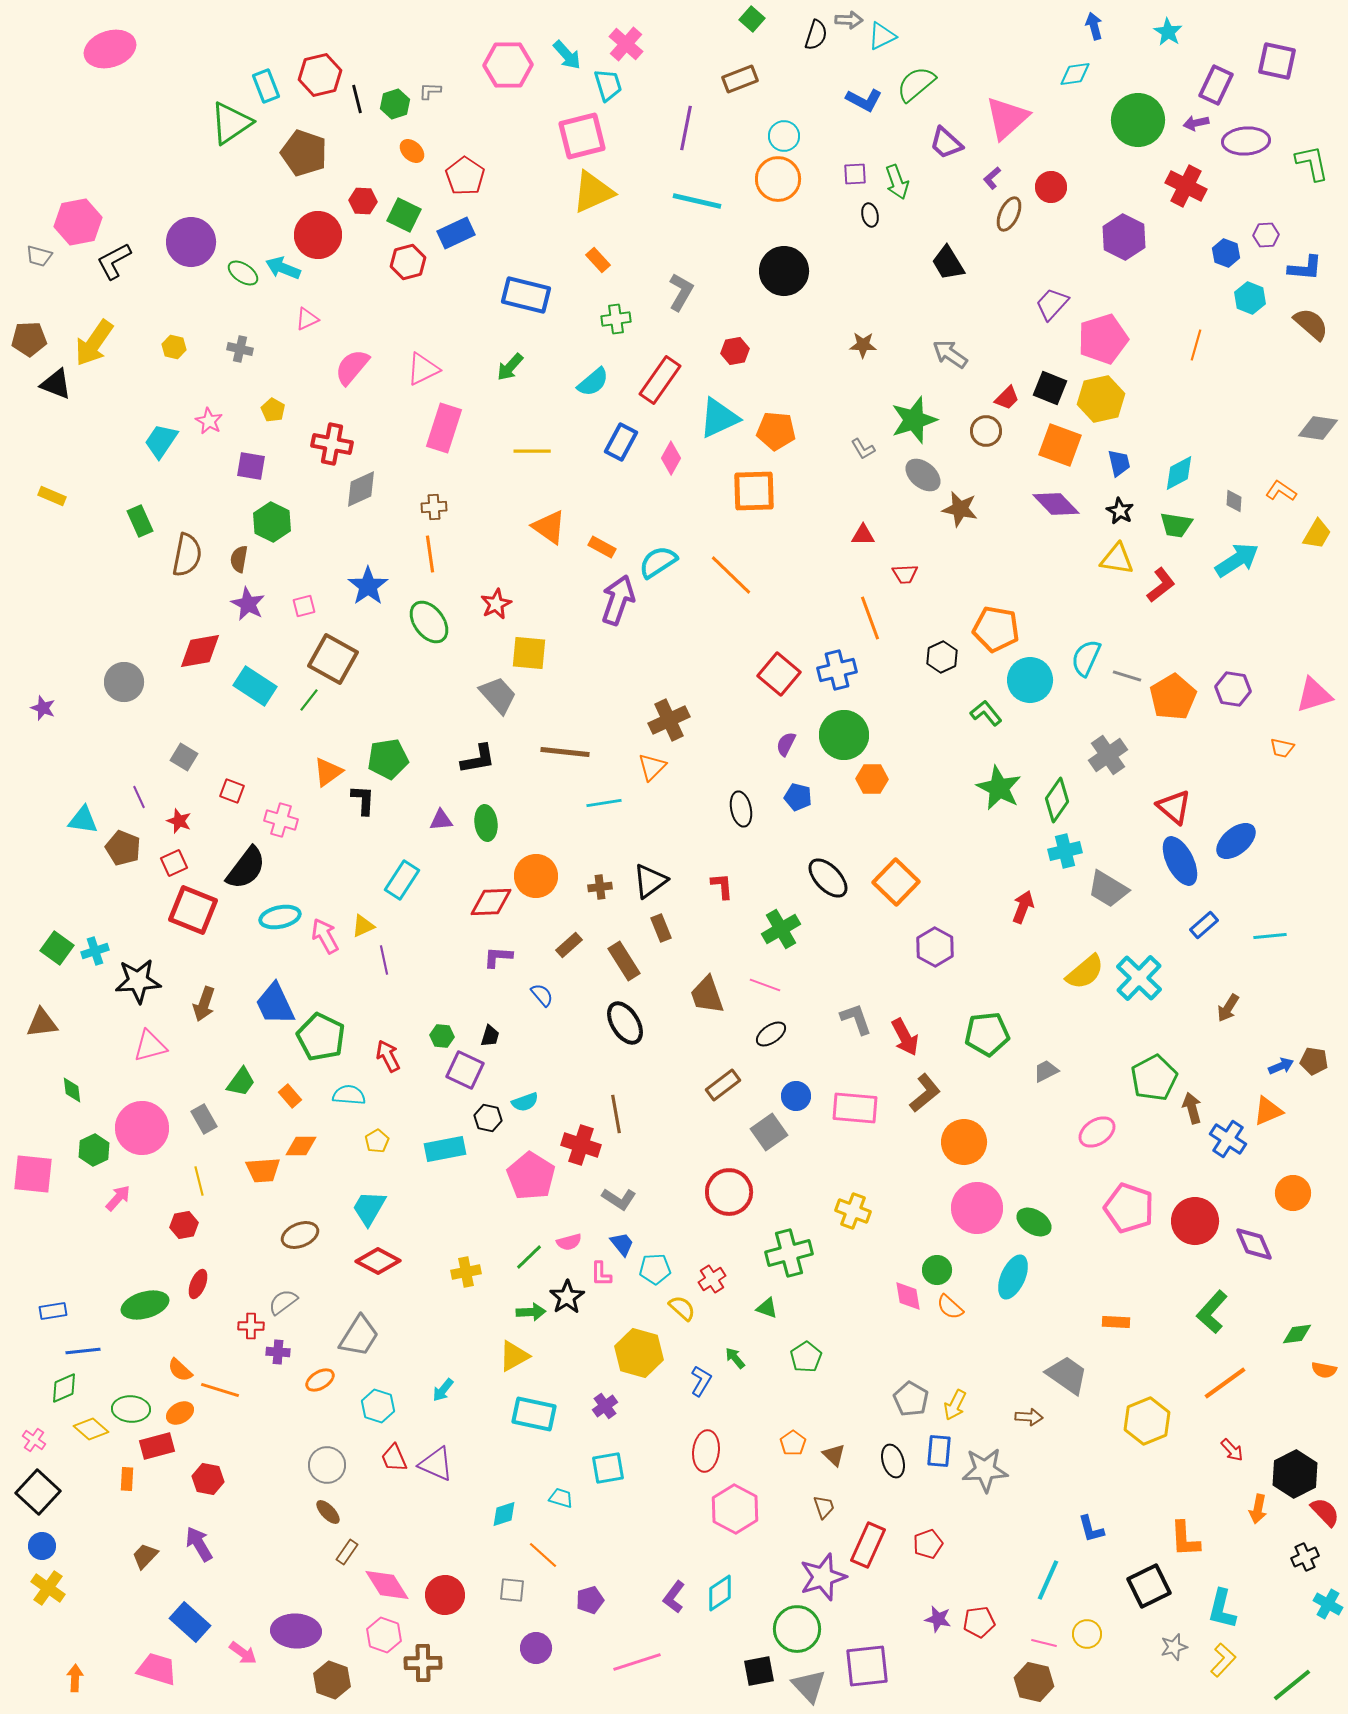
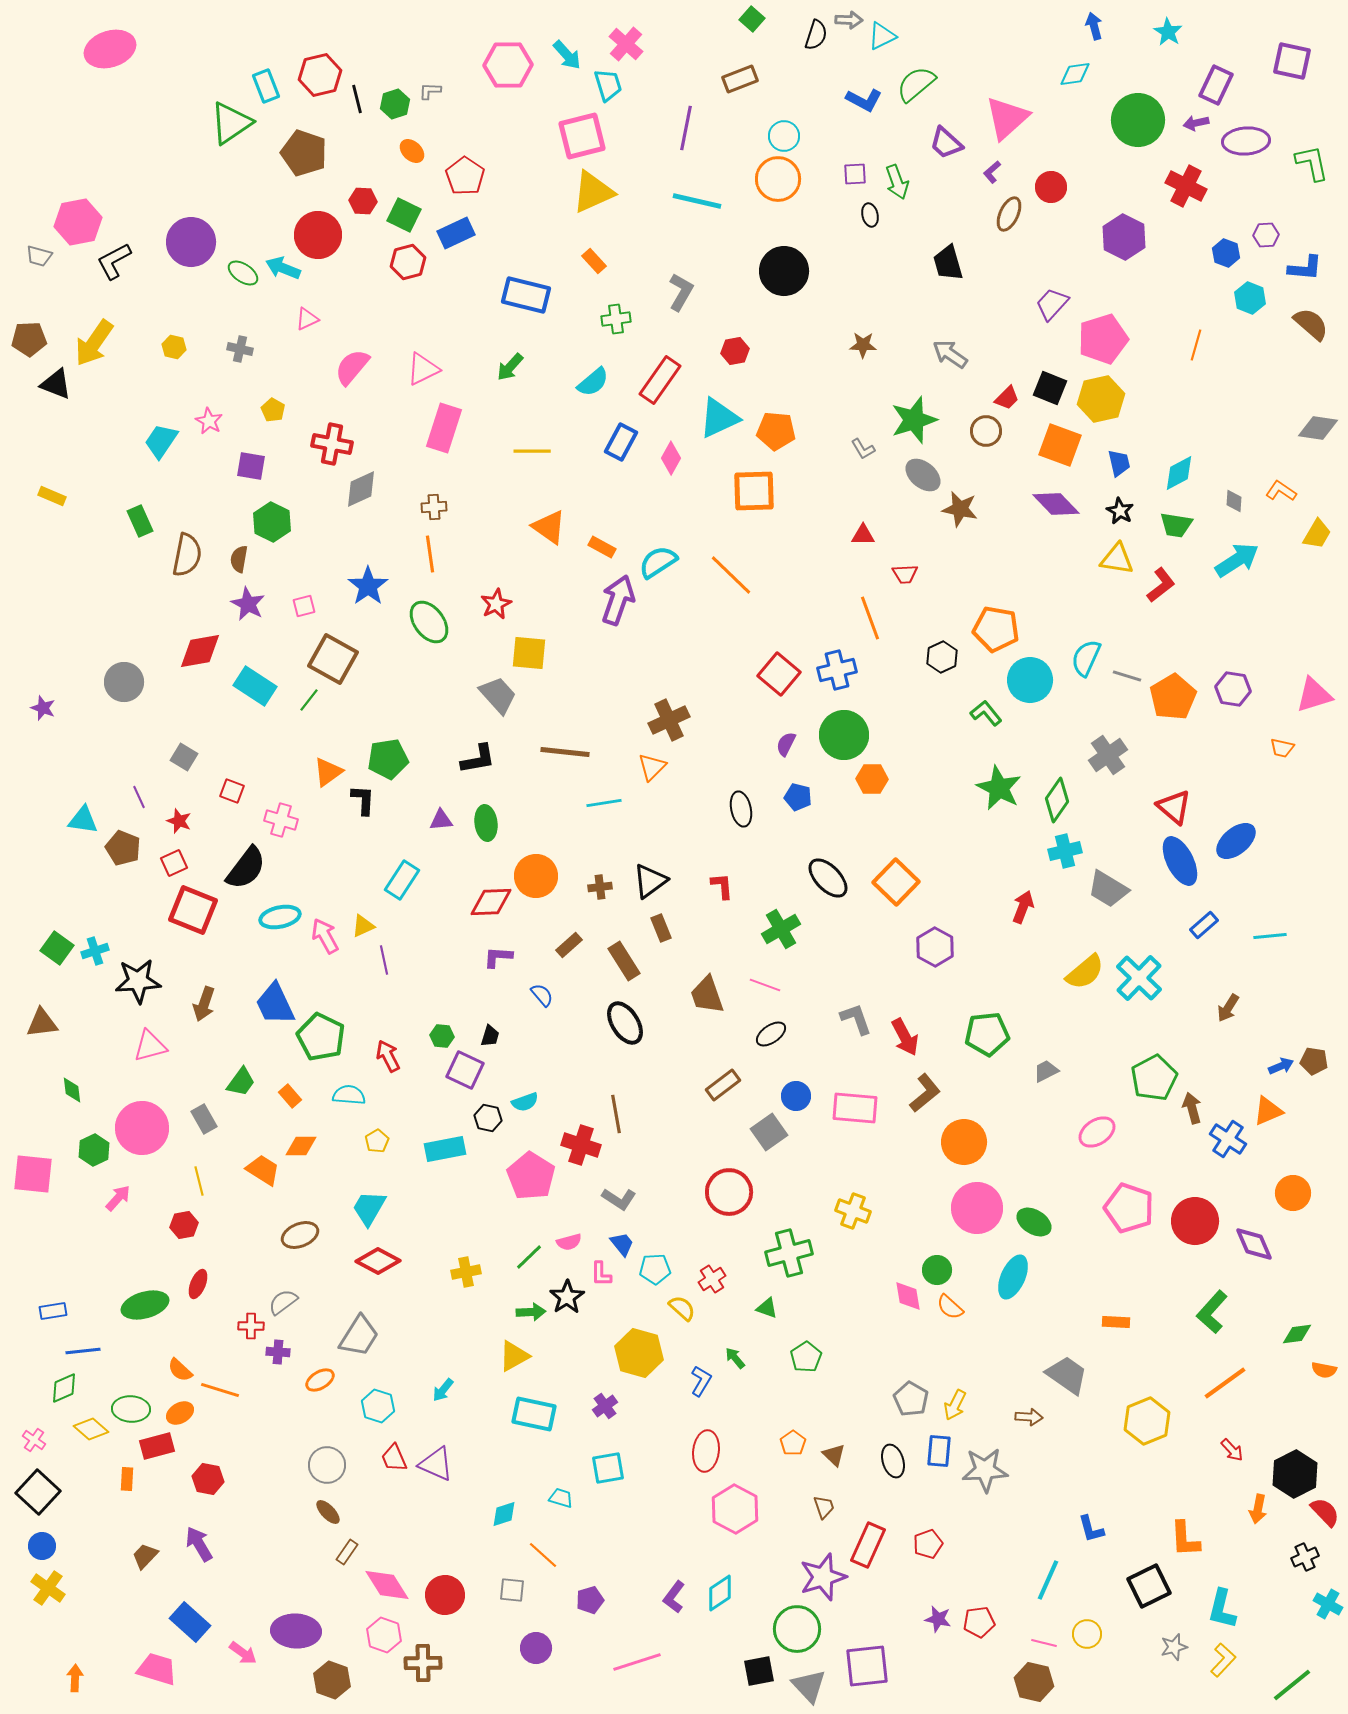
purple square at (1277, 61): moved 15 px right
purple L-shape at (992, 178): moved 6 px up
orange rectangle at (598, 260): moved 4 px left, 1 px down
black trapezoid at (948, 263): rotated 15 degrees clockwise
orange trapezoid at (263, 1170): rotated 144 degrees counterclockwise
